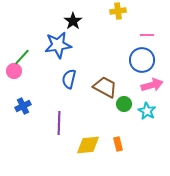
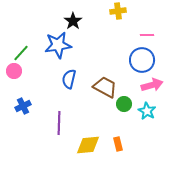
green line: moved 1 px left, 4 px up
